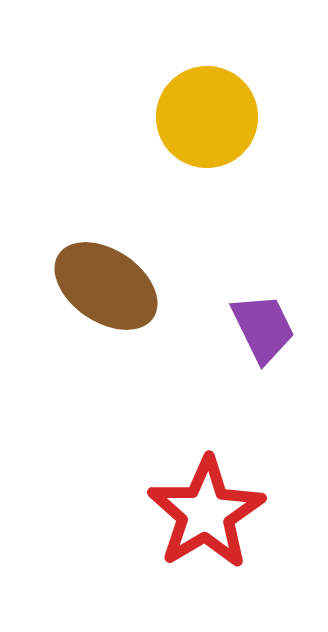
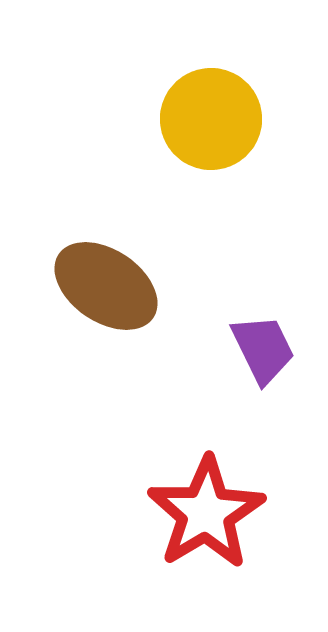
yellow circle: moved 4 px right, 2 px down
purple trapezoid: moved 21 px down
